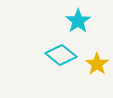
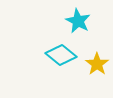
cyan star: rotated 10 degrees counterclockwise
